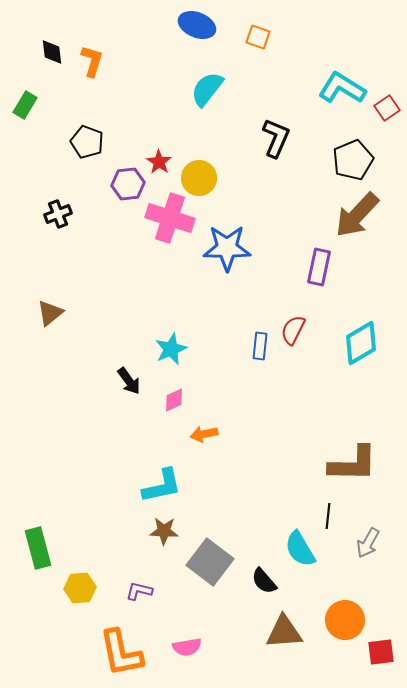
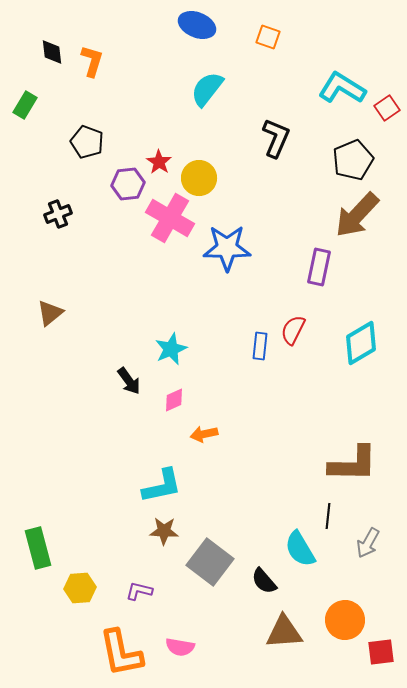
orange square at (258, 37): moved 10 px right
pink cross at (170, 218): rotated 12 degrees clockwise
pink semicircle at (187, 647): moved 7 px left; rotated 20 degrees clockwise
